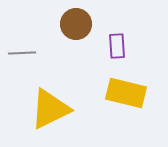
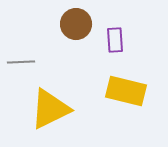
purple rectangle: moved 2 px left, 6 px up
gray line: moved 1 px left, 9 px down
yellow rectangle: moved 2 px up
